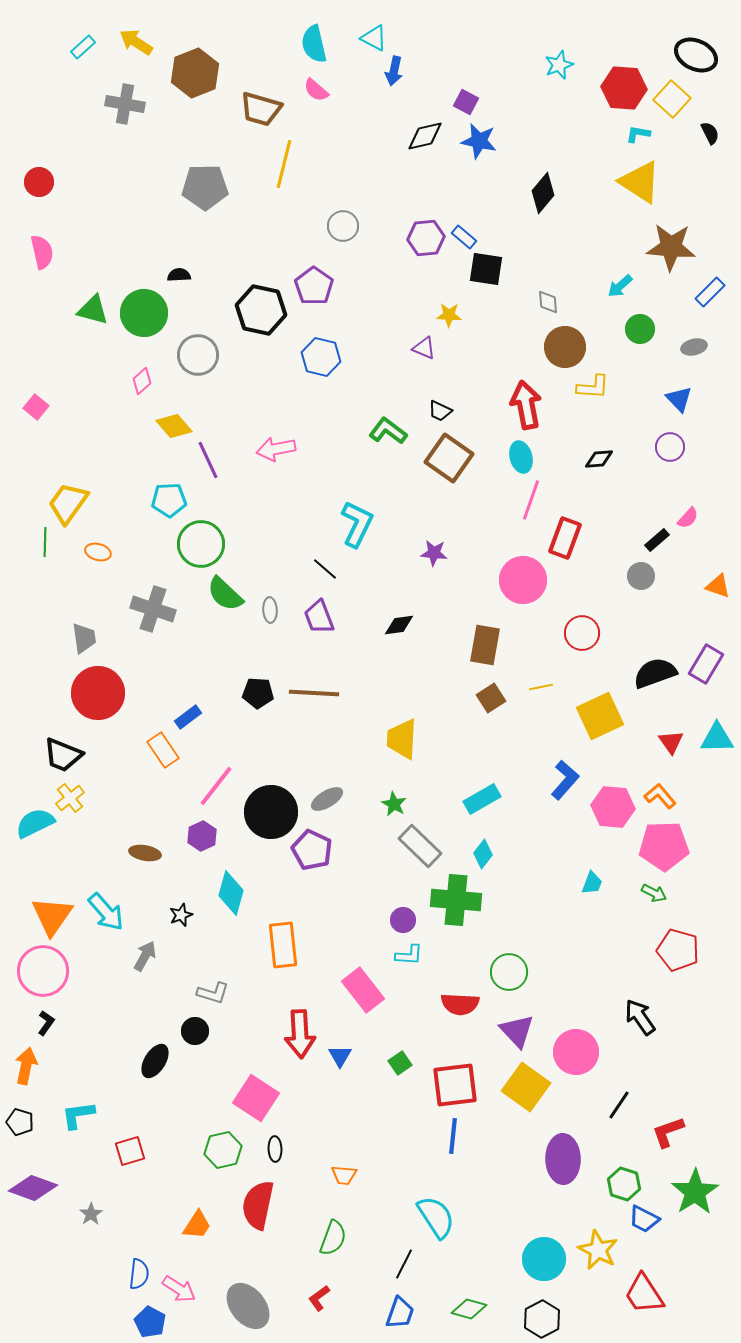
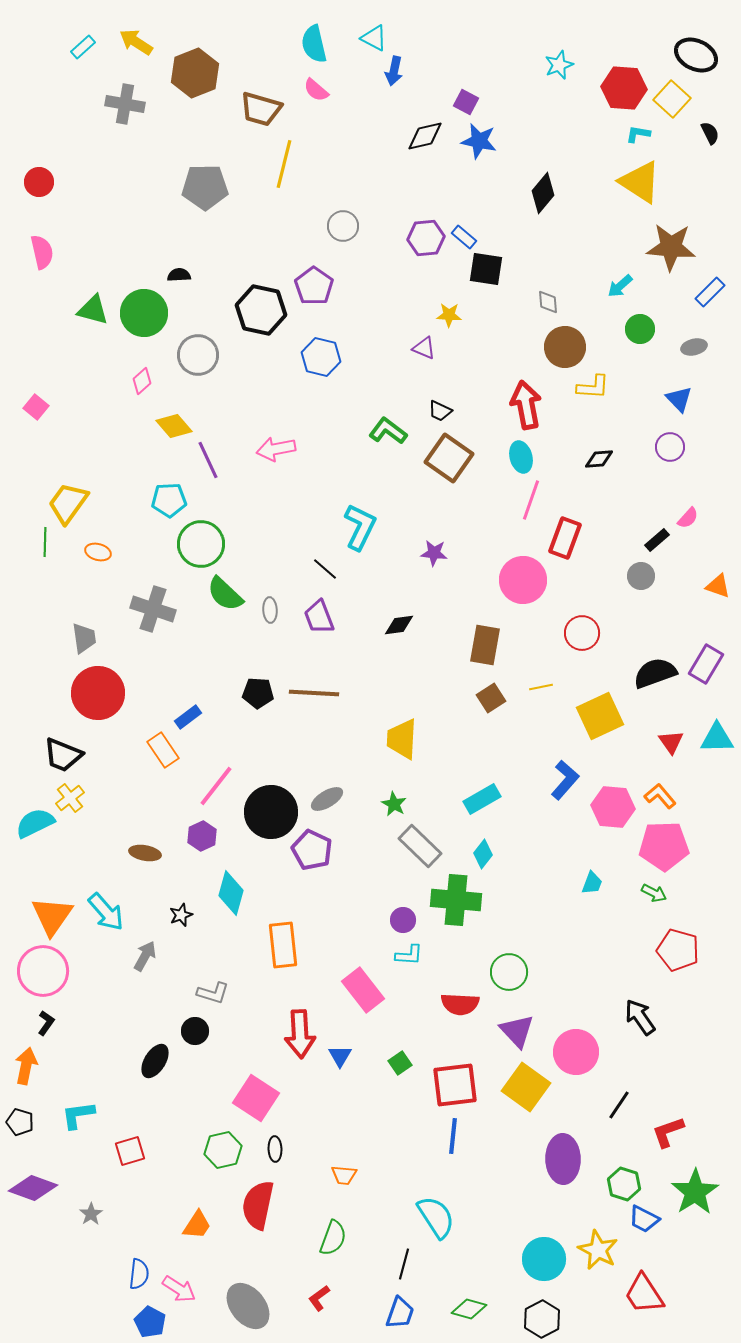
cyan L-shape at (357, 524): moved 3 px right, 3 px down
black line at (404, 1264): rotated 12 degrees counterclockwise
